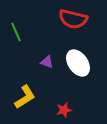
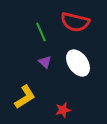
red semicircle: moved 2 px right, 3 px down
green line: moved 25 px right
purple triangle: moved 2 px left; rotated 24 degrees clockwise
red star: moved 1 px left
